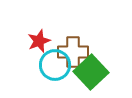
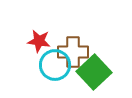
red star: rotated 30 degrees clockwise
green square: moved 3 px right
